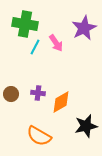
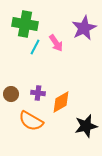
orange semicircle: moved 8 px left, 15 px up
